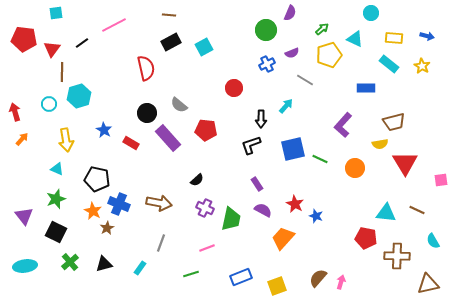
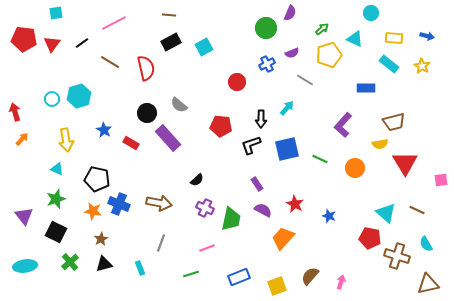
pink line at (114, 25): moved 2 px up
green circle at (266, 30): moved 2 px up
red triangle at (52, 49): moved 5 px up
brown line at (62, 72): moved 48 px right, 10 px up; rotated 60 degrees counterclockwise
red circle at (234, 88): moved 3 px right, 6 px up
cyan circle at (49, 104): moved 3 px right, 5 px up
cyan arrow at (286, 106): moved 1 px right, 2 px down
red pentagon at (206, 130): moved 15 px right, 4 px up
blue square at (293, 149): moved 6 px left
orange star at (93, 211): rotated 18 degrees counterclockwise
cyan triangle at (386, 213): rotated 35 degrees clockwise
blue star at (316, 216): moved 13 px right
brown star at (107, 228): moved 6 px left, 11 px down
red pentagon at (366, 238): moved 4 px right
cyan semicircle at (433, 241): moved 7 px left, 3 px down
brown cross at (397, 256): rotated 15 degrees clockwise
cyan rectangle at (140, 268): rotated 56 degrees counterclockwise
blue rectangle at (241, 277): moved 2 px left
brown semicircle at (318, 278): moved 8 px left, 2 px up
